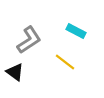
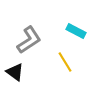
yellow line: rotated 20 degrees clockwise
